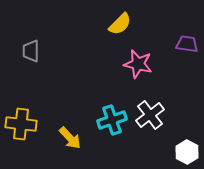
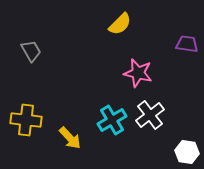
gray trapezoid: rotated 150 degrees clockwise
pink star: moved 9 px down
cyan cross: rotated 12 degrees counterclockwise
yellow cross: moved 5 px right, 4 px up
white hexagon: rotated 20 degrees counterclockwise
